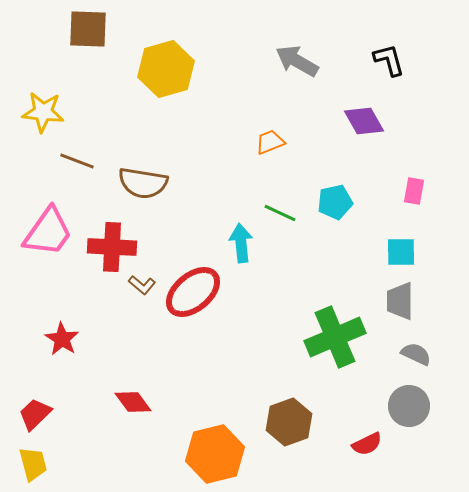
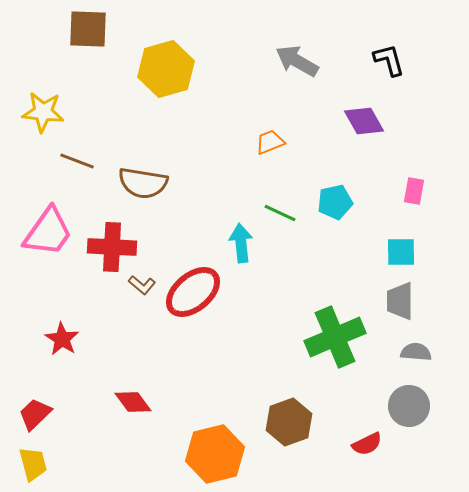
gray semicircle: moved 2 px up; rotated 20 degrees counterclockwise
